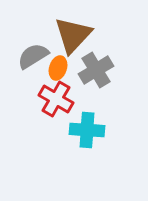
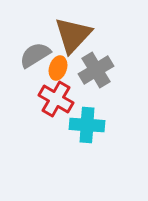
gray semicircle: moved 2 px right, 1 px up
cyan cross: moved 5 px up
